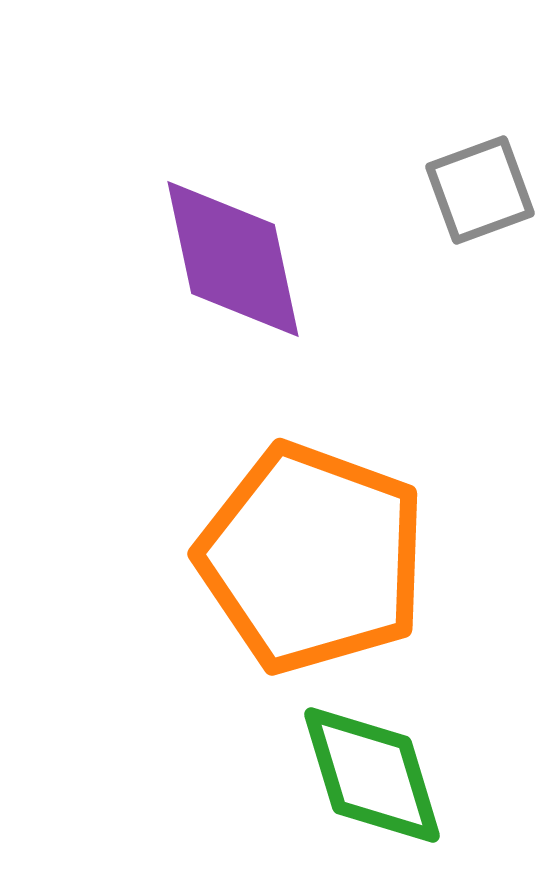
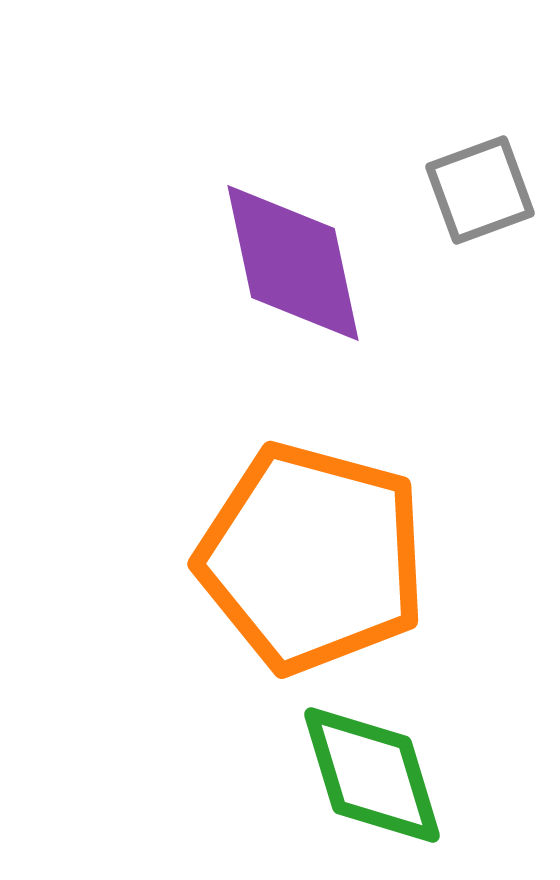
purple diamond: moved 60 px right, 4 px down
orange pentagon: rotated 5 degrees counterclockwise
